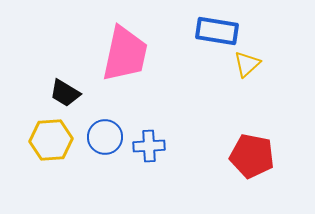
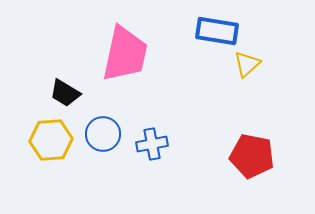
blue circle: moved 2 px left, 3 px up
blue cross: moved 3 px right, 2 px up; rotated 8 degrees counterclockwise
